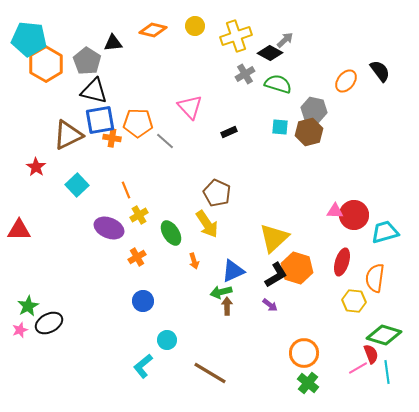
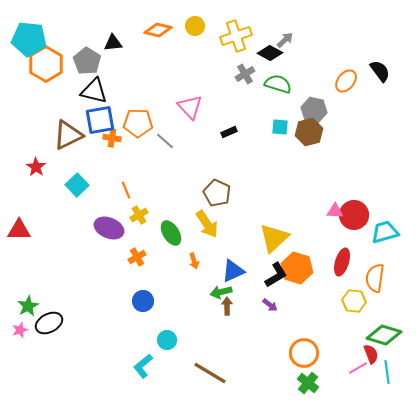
orange diamond at (153, 30): moved 5 px right
